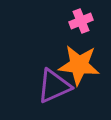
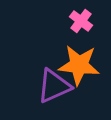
pink cross: rotated 30 degrees counterclockwise
